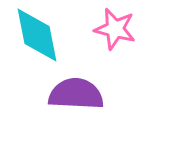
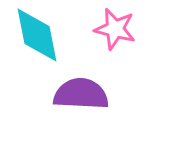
purple semicircle: moved 5 px right
